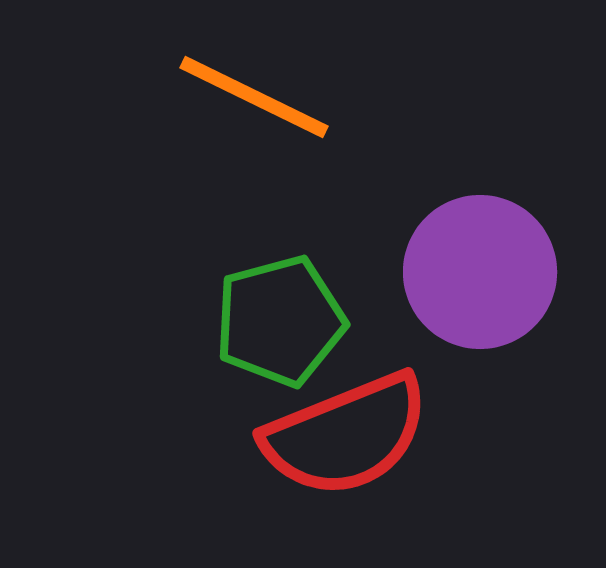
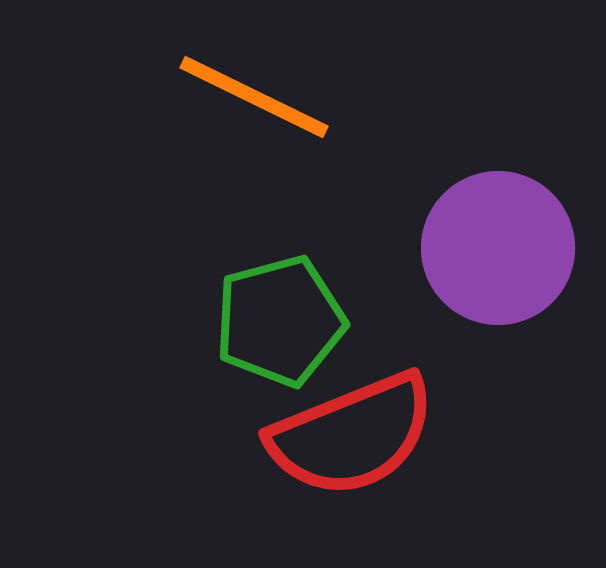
purple circle: moved 18 px right, 24 px up
red semicircle: moved 6 px right
